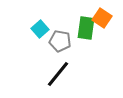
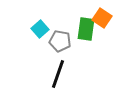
green rectangle: moved 1 px down
black line: rotated 20 degrees counterclockwise
